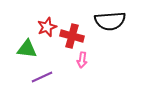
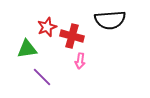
black semicircle: moved 1 px up
green triangle: rotated 15 degrees counterclockwise
pink arrow: moved 2 px left, 1 px down
purple line: rotated 70 degrees clockwise
